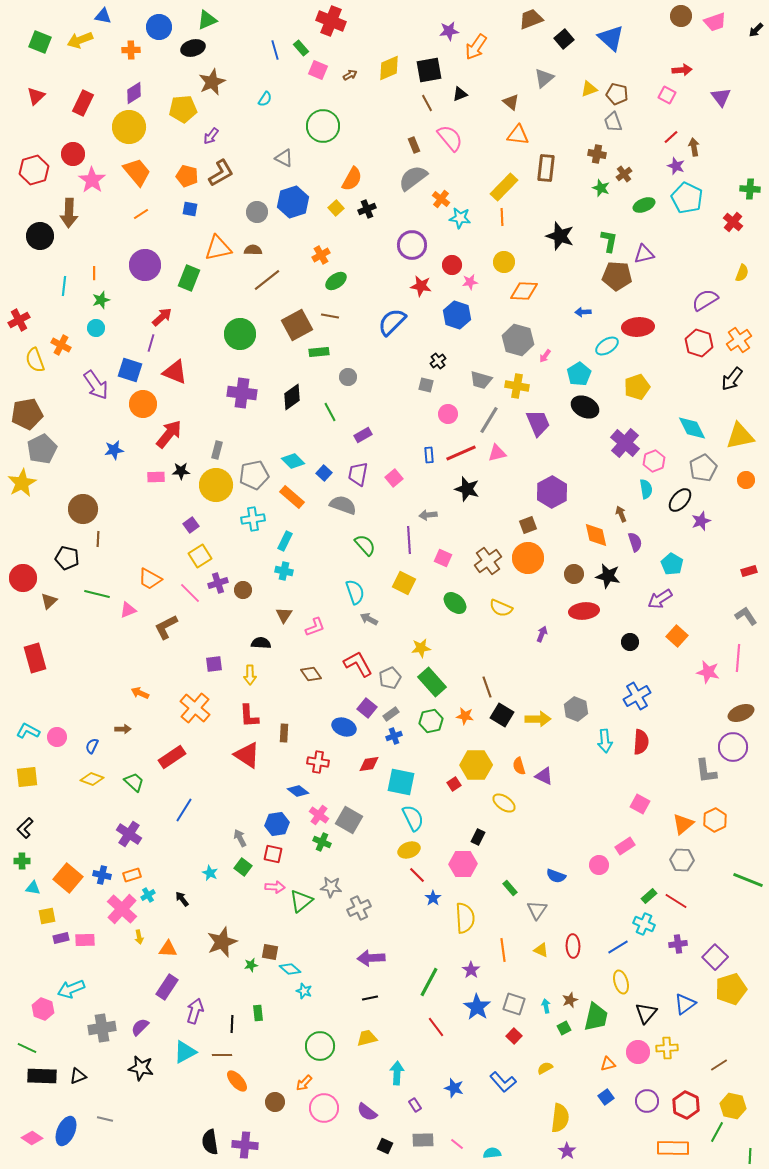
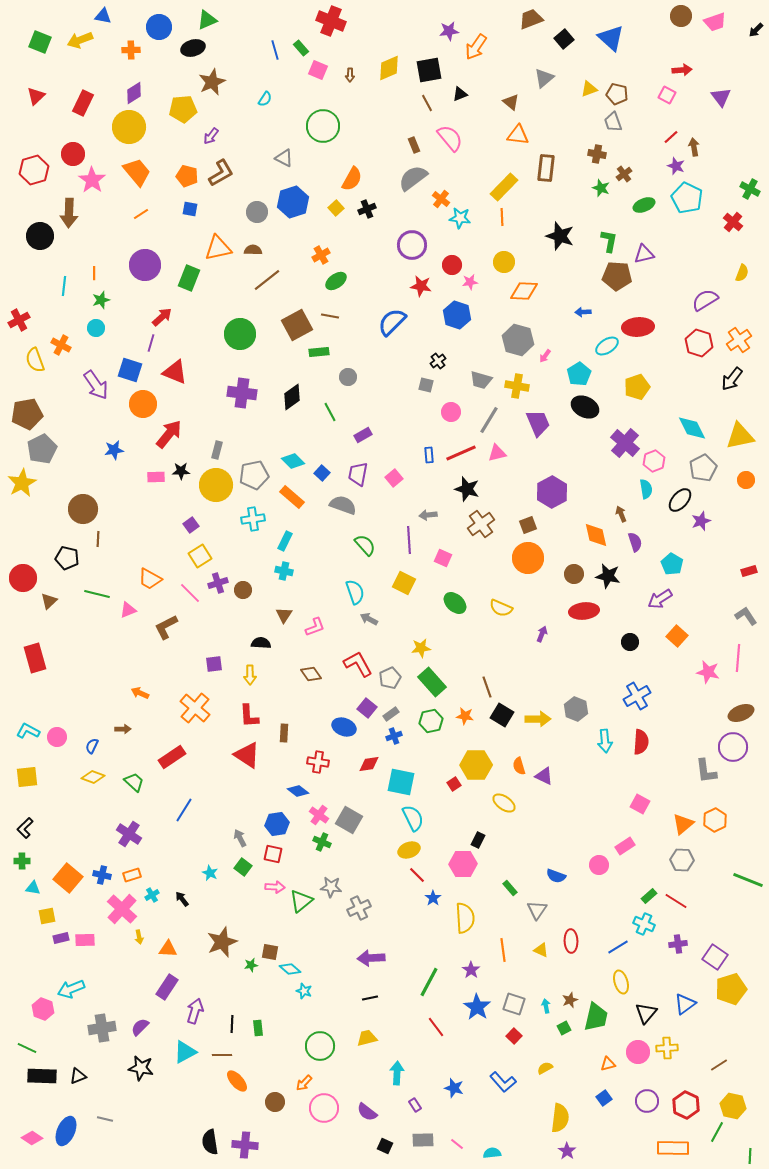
brown arrow at (350, 75): rotated 120 degrees clockwise
green cross at (750, 189): rotated 24 degrees clockwise
pink circle at (448, 414): moved 3 px right, 2 px up
blue square at (324, 473): moved 2 px left
brown cross at (488, 561): moved 7 px left, 37 px up
yellow diamond at (92, 779): moved 1 px right, 2 px up
black rectangle at (478, 837): moved 3 px down
cyan cross at (148, 895): moved 4 px right
red ellipse at (573, 946): moved 2 px left, 5 px up
purple square at (715, 957): rotated 10 degrees counterclockwise
green rectangle at (258, 1013): moved 15 px down
blue square at (606, 1097): moved 2 px left, 1 px down
